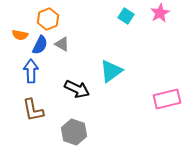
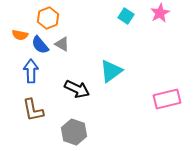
orange hexagon: moved 1 px up
blue semicircle: rotated 114 degrees clockwise
